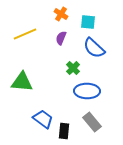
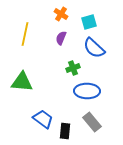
cyan square: moved 1 px right; rotated 21 degrees counterclockwise
yellow line: rotated 55 degrees counterclockwise
green cross: rotated 24 degrees clockwise
black rectangle: moved 1 px right
